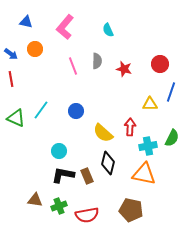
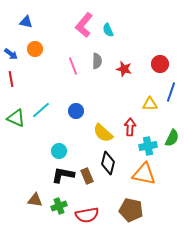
pink L-shape: moved 19 px right, 2 px up
cyan line: rotated 12 degrees clockwise
